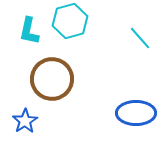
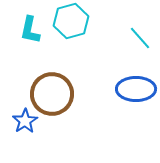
cyan hexagon: moved 1 px right
cyan L-shape: moved 1 px right, 1 px up
brown circle: moved 15 px down
blue ellipse: moved 24 px up
